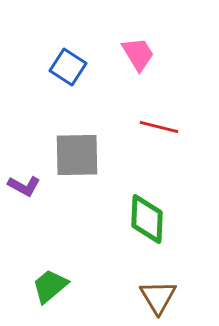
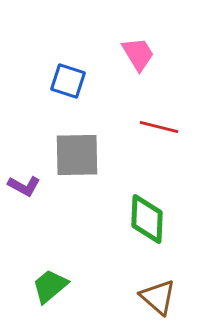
blue square: moved 14 px down; rotated 15 degrees counterclockwise
brown triangle: rotated 18 degrees counterclockwise
